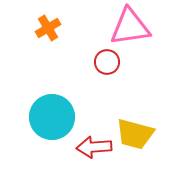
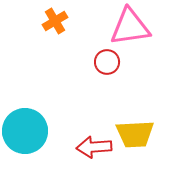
orange cross: moved 7 px right, 7 px up
cyan circle: moved 27 px left, 14 px down
yellow trapezoid: rotated 18 degrees counterclockwise
